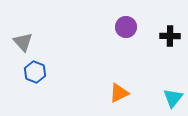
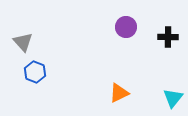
black cross: moved 2 px left, 1 px down
